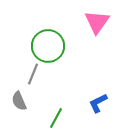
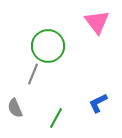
pink triangle: rotated 12 degrees counterclockwise
gray semicircle: moved 4 px left, 7 px down
